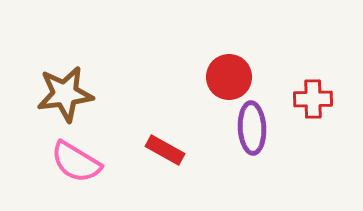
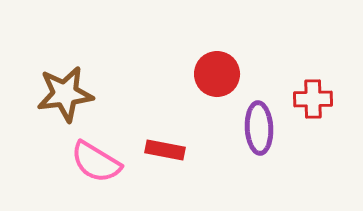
red circle: moved 12 px left, 3 px up
purple ellipse: moved 7 px right
red rectangle: rotated 18 degrees counterclockwise
pink semicircle: moved 20 px right
